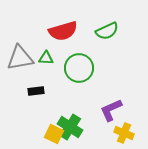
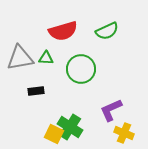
green circle: moved 2 px right, 1 px down
